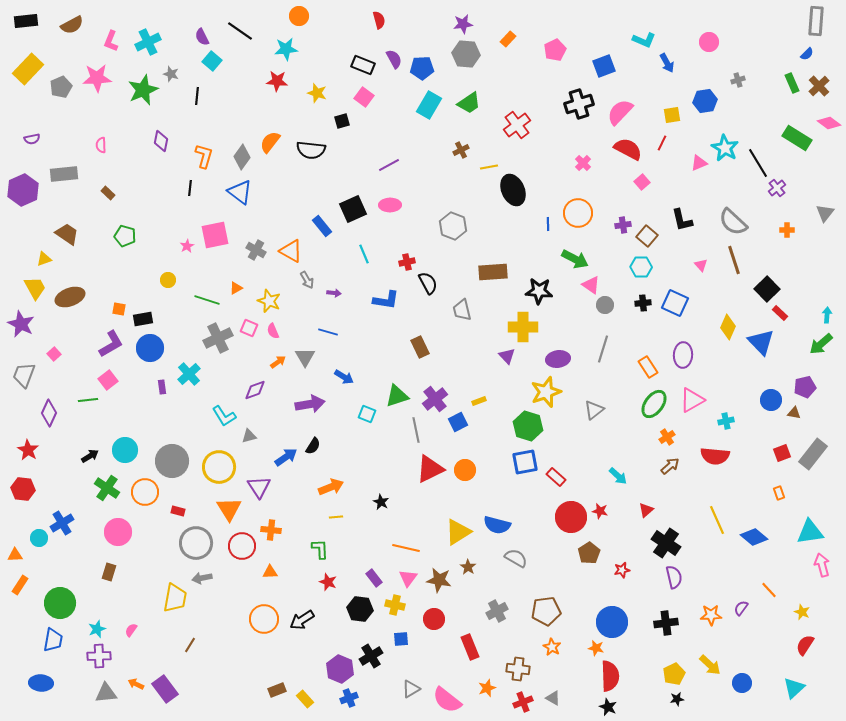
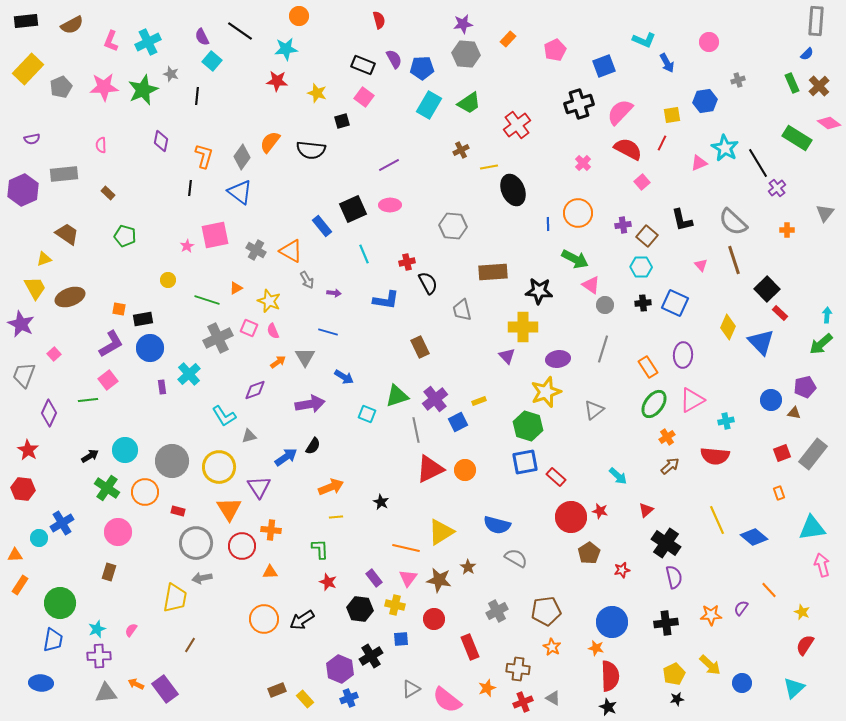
pink star at (97, 78): moved 7 px right, 9 px down
gray hexagon at (453, 226): rotated 16 degrees counterclockwise
yellow triangle at (458, 532): moved 17 px left
cyan triangle at (810, 532): moved 2 px right, 4 px up
